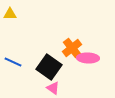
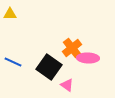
pink triangle: moved 14 px right, 3 px up
